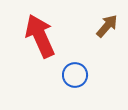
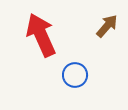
red arrow: moved 1 px right, 1 px up
